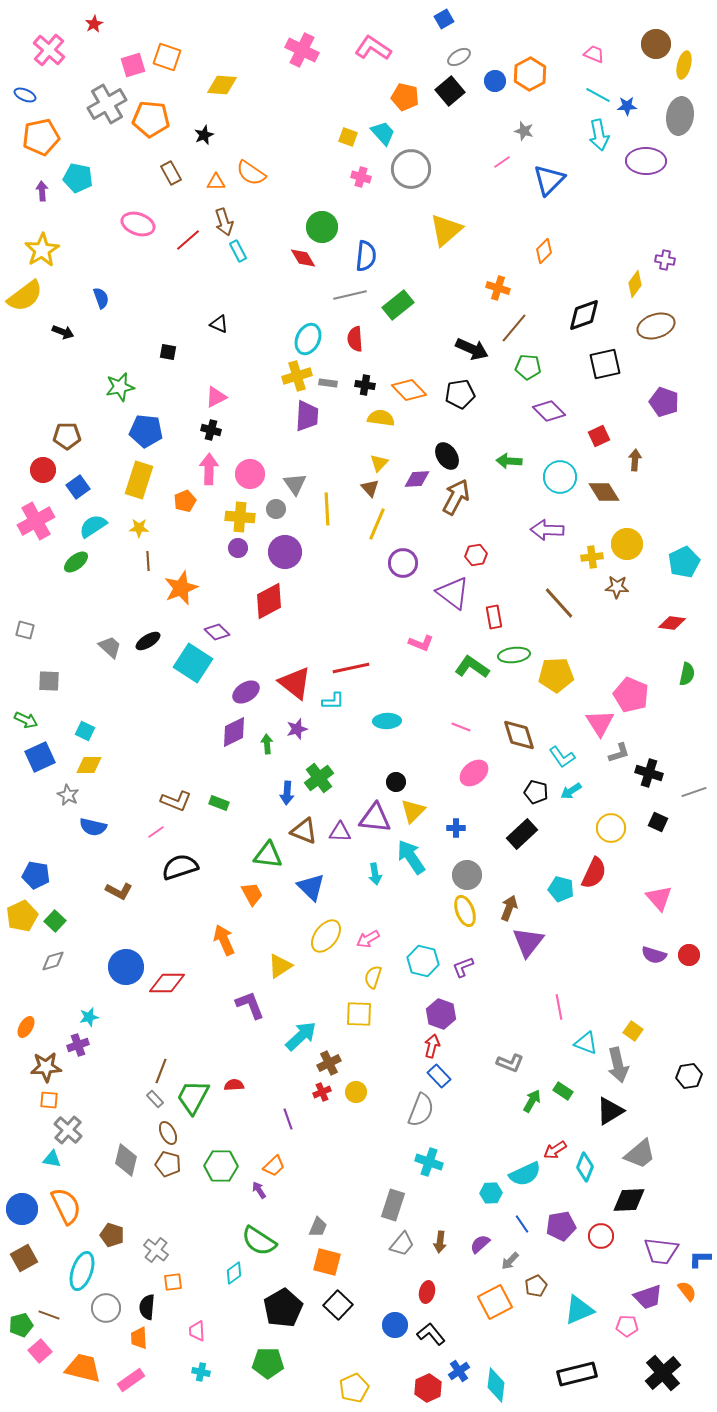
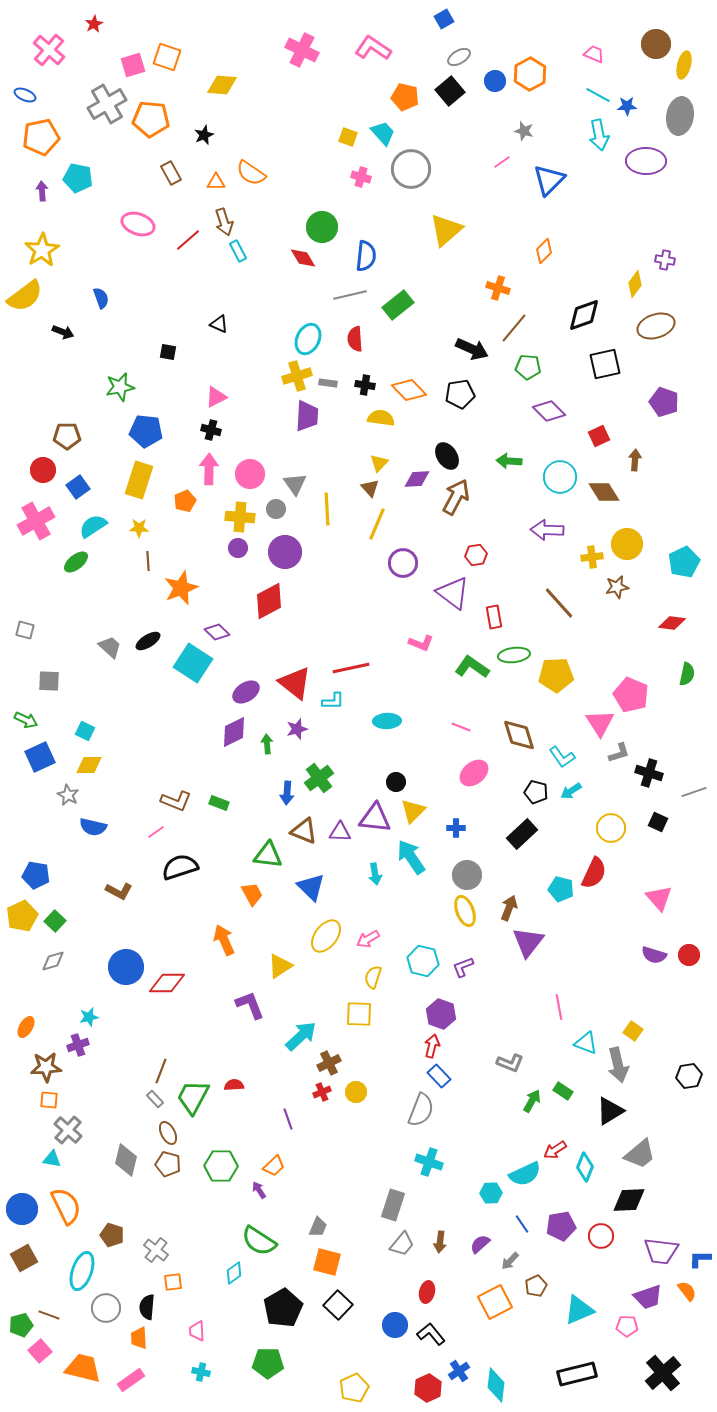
brown star at (617, 587): rotated 15 degrees counterclockwise
